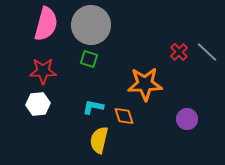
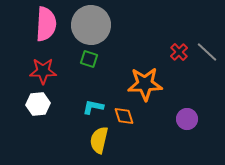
pink semicircle: rotated 12 degrees counterclockwise
